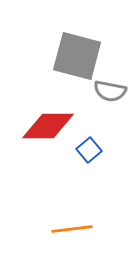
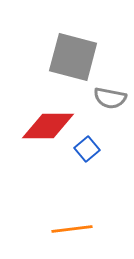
gray square: moved 4 px left, 1 px down
gray semicircle: moved 7 px down
blue square: moved 2 px left, 1 px up
